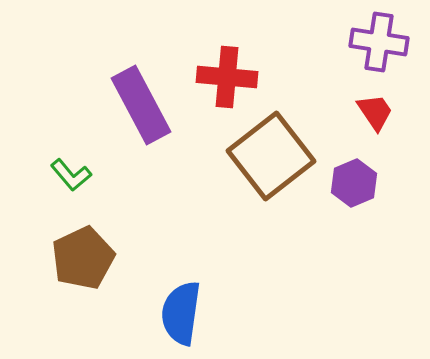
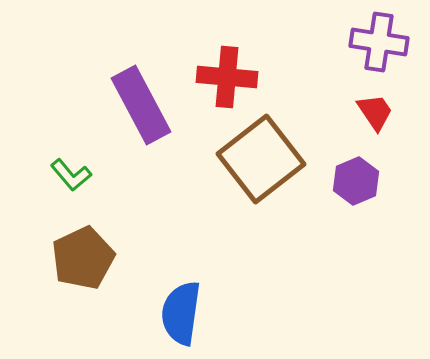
brown square: moved 10 px left, 3 px down
purple hexagon: moved 2 px right, 2 px up
